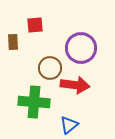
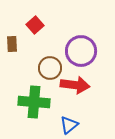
red square: rotated 36 degrees counterclockwise
brown rectangle: moved 1 px left, 2 px down
purple circle: moved 3 px down
